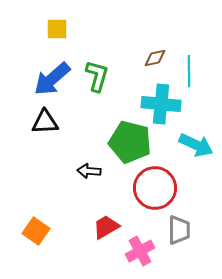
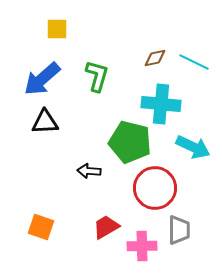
cyan line: moved 5 px right, 9 px up; rotated 64 degrees counterclockwise
blue arrow: moved 10 px left
cyan arrow: moved 3 px left, 2 px down
orange square: moved 5 px right, 4 px up; rotated 16 degrees counterclockwise
pink cross: moved 2 px right, 5 px up; rotated 28 degrees clockwise
